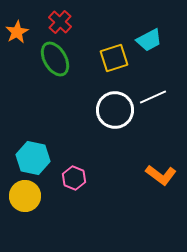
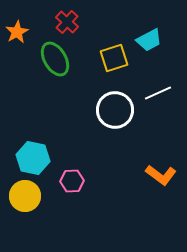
red cross: moved 7 px right
white line: moved 5 px right, 4 px up
pink hexagon: moved 2 px left, 3 px down; rotated 25 degrees counterclockwise
